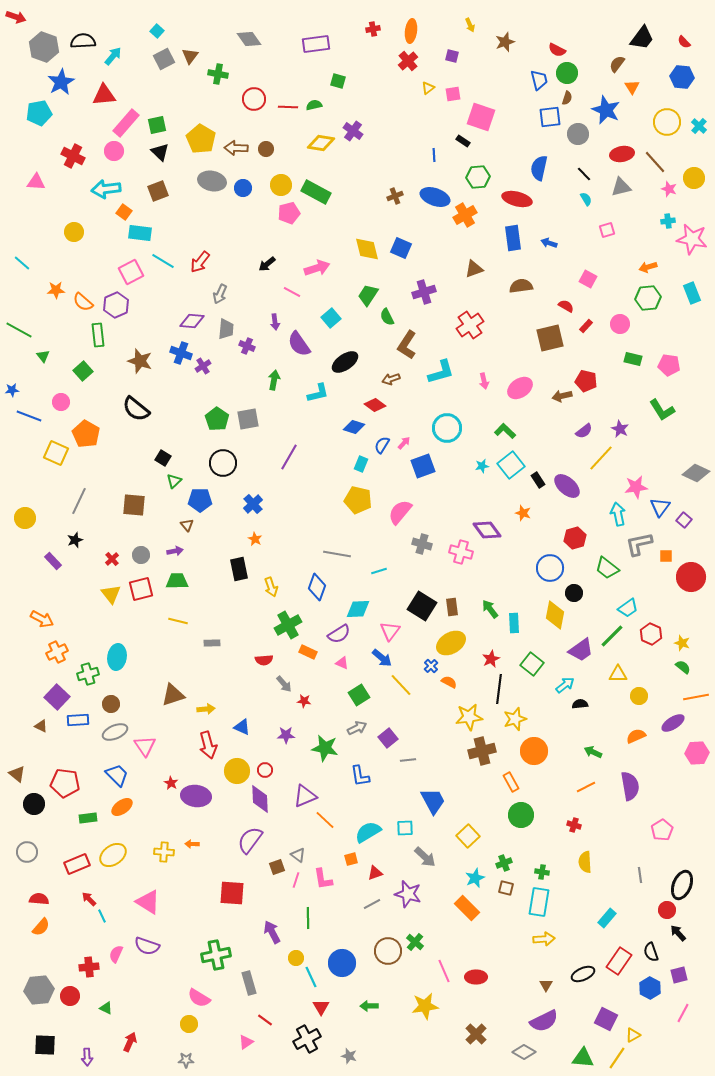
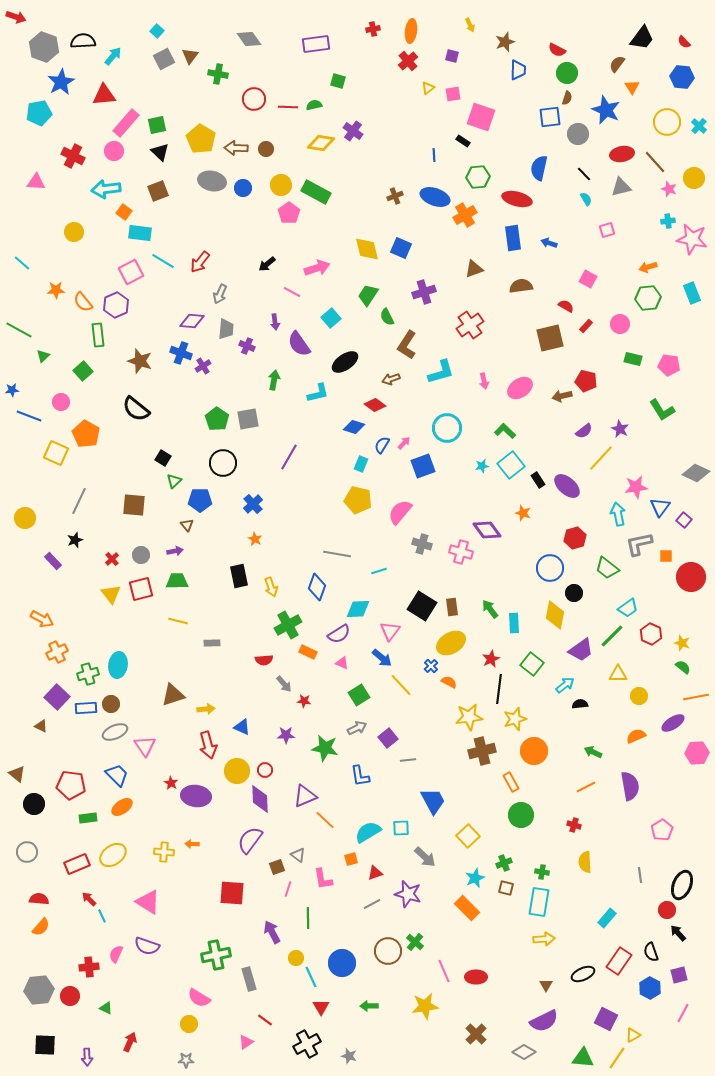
blue trapezoid at (539, 80): moved 21 px left, 10 px up; rotated 15 degrees clockwise
pink pentagon at (289, 213): rotated 20 degrees counterclockwise
orange semicircle at (83, 302): rotated 10 degrees clockwise
green triangle at (43, 356): rotated 24 degrees clockwise
black rectangle at (239, 569): moved 7 px down
cyan ellipse at (117, 657): moved 1 px right, 8 px down
blue rectangle at (78, 720): moved 8 px right, 12 px up
red pentagon at (65, 783): moved 6 px right, 2 px down
cyan square at (405, 828): moved 4 px left
pink line at (296, 880): moved 8 px left, 9 px down
gray rectangle at (249, 983): moved 4 px up
black cross at (307, 1039): moved 5 px down
